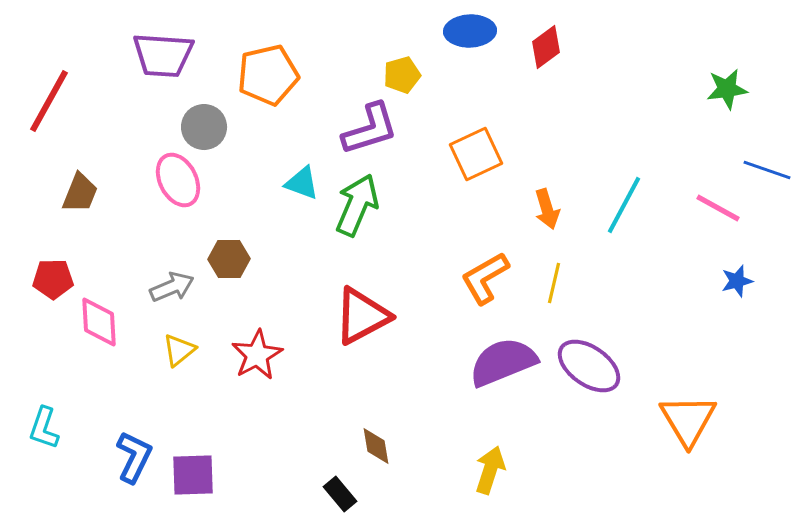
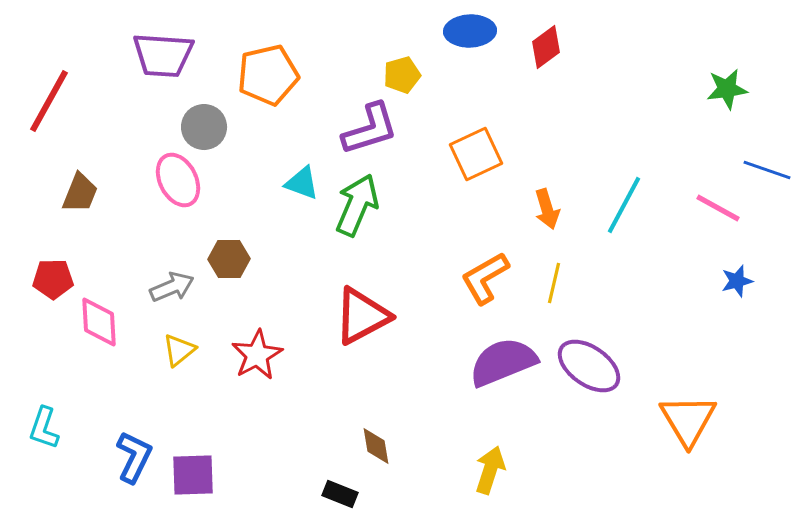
black rectangle: rotated 28 degrees counterclockwise
